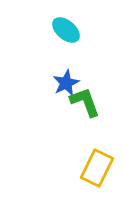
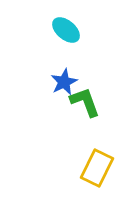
blue star: moved 2 px left, 1 px up
